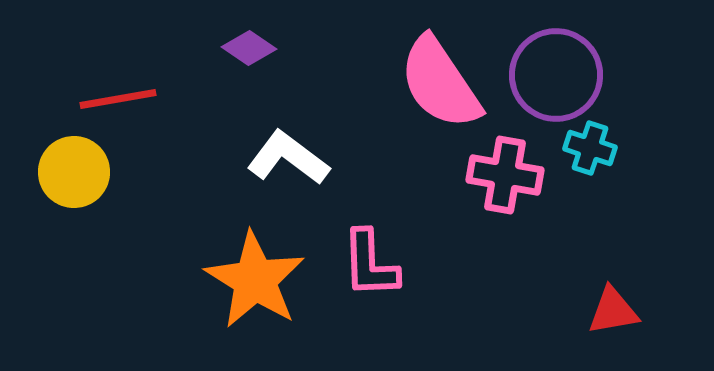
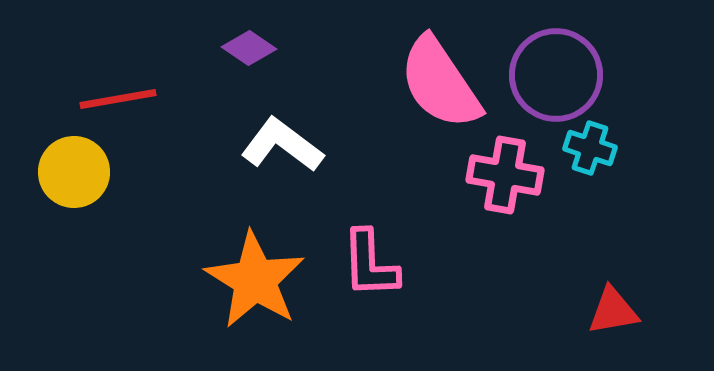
white L-shape: moved 6 px left, 13 px up
